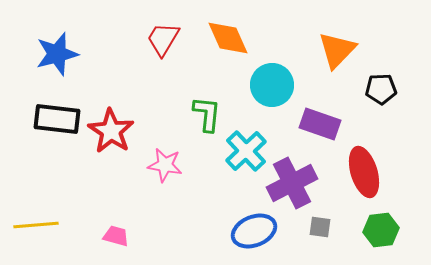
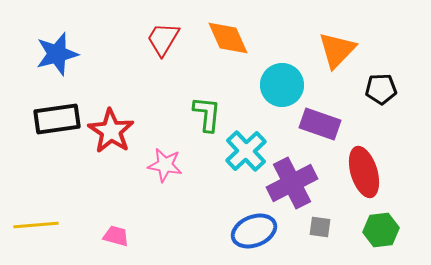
cyan circle: moved 10 px right
black rectangle: rotated 15 degrees counterclockwise
